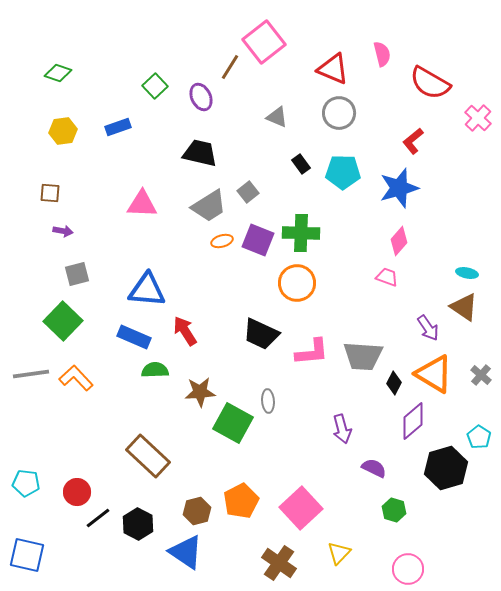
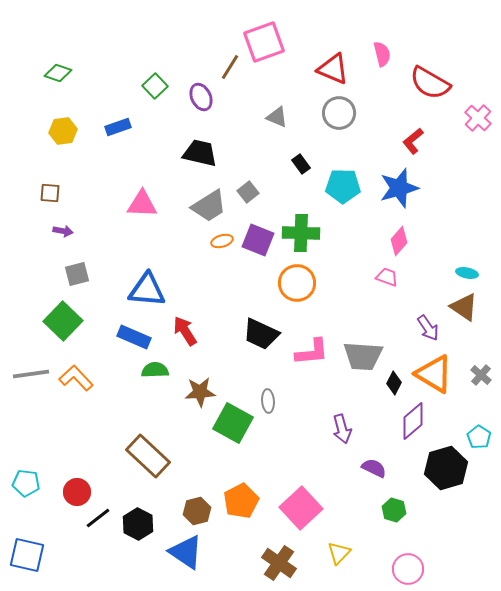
pink square at (264, 42): rotated 18 degrees clockwise
cyan pentagon at (343, 172): moved 14 px down
